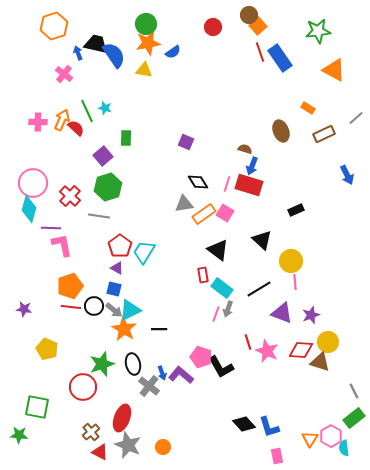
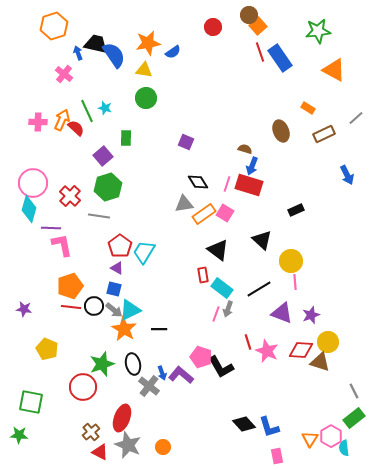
green circle at (146, 24): moved 74 px down
green square at (37, 407): moved 6 px left, 5 px up
